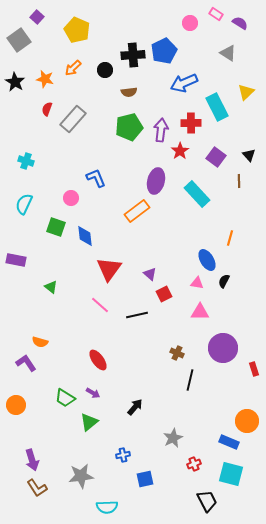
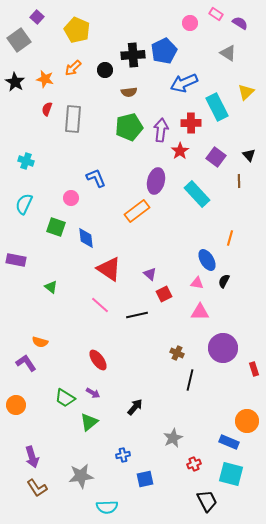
gray rectangle at (73, 119): rotated 36 degrees counterclockwise
blue diamond at (85, 236): moved 1 px right, 2 px down
red triangle at (109, 269): rotated 32 degrees counterclockwise
purple arrow at (32, 460): moved 3 px up
